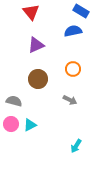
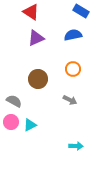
red triangle: rotated 18 degrees counterclockwise
blue semicircle: moved 4 px down
purple triangle: moved 7 px up
gray semicircle: rotated 14 degrees clockwise
pink circle: moved 2 px up
cyan arrow: rotated 120 degrees counterclockwise
